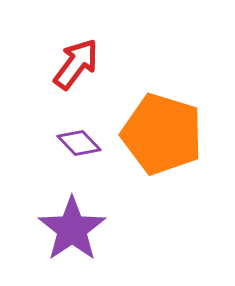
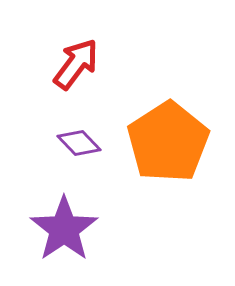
orange pentagon: moved 6 px right, 8 px down; rotated 22 degrees clockwise
purple star: moved 8 px left
